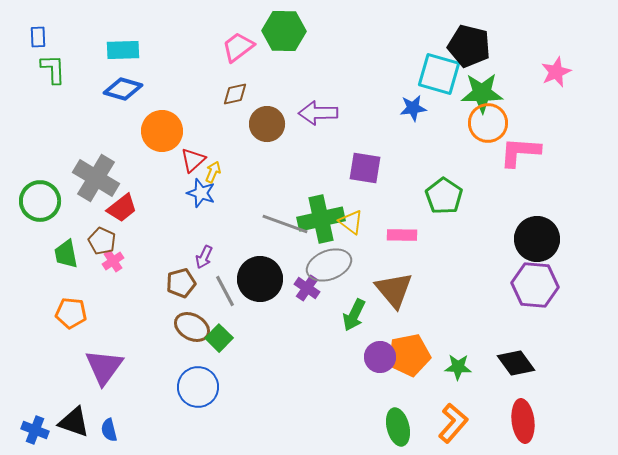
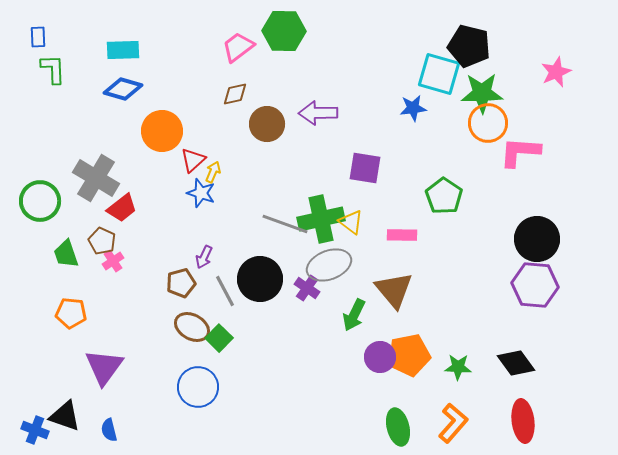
green trapezoid at (66, 254): rotated 8 degrees counterclockwise
black triangle at (74, 422): moved 9 px left, 6 px up
